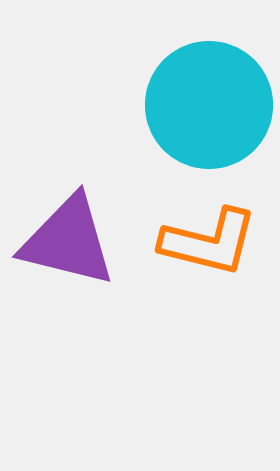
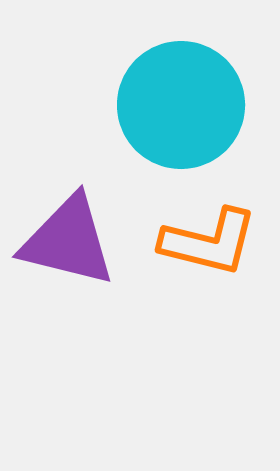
cyan circle: moved 28 px left
